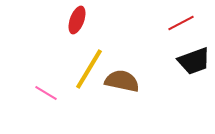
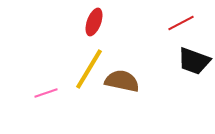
red ellipse: moved 17 px right, 2 px down
black trapezoid: rotated 40 degrees clockwise
pink line: rotated 50 degrees counterclockwise
